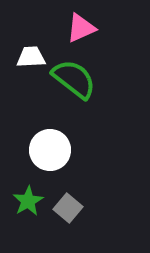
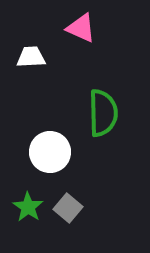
pink triangle: rotated 48 degrees clockwise
green semicircle: moved 29 px right, 34 px down; rotated 51 degrees clockwise
white circle: moved 2 px down
green star: moved 6 px down; rotated 8 degrees counterclockwise
